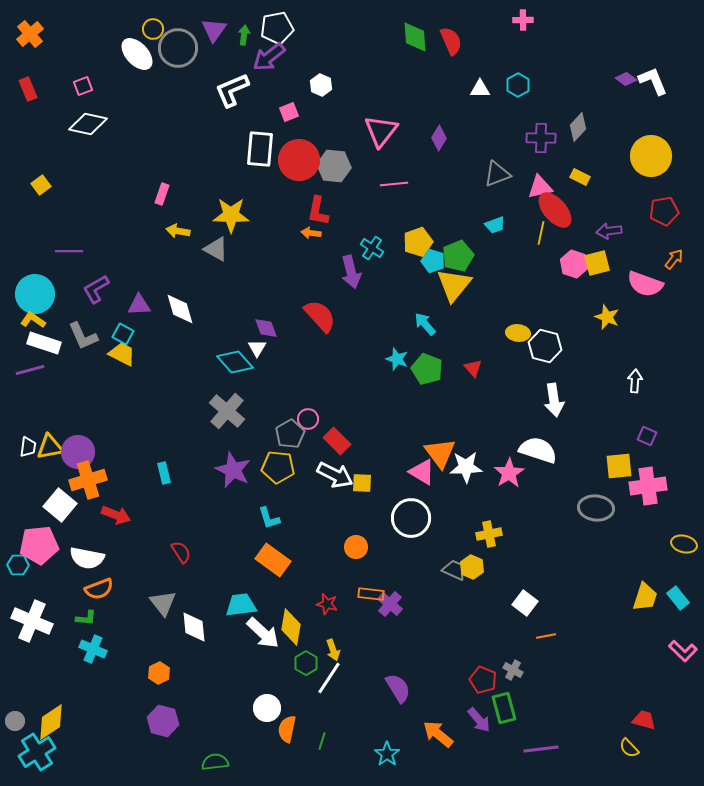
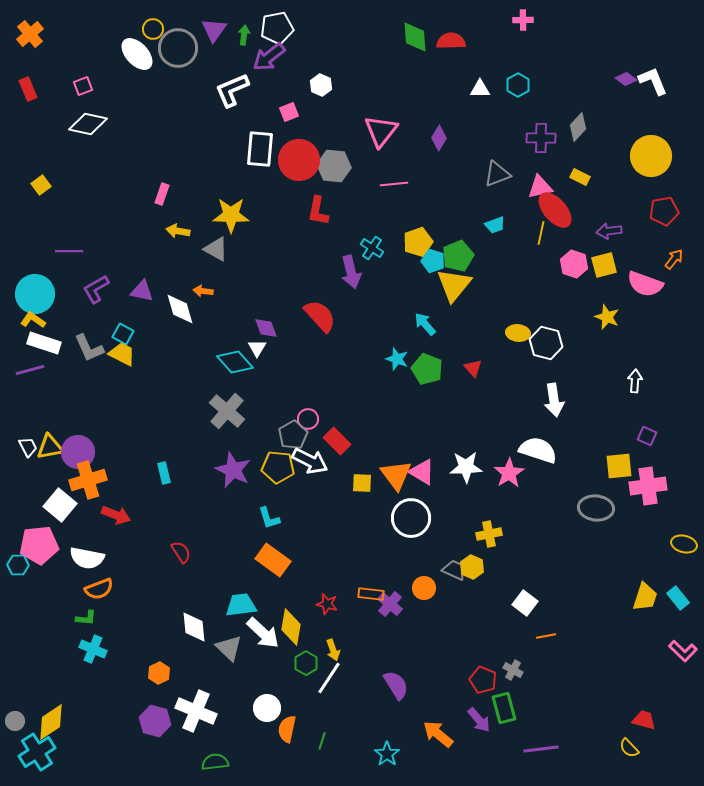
red semicircle at (451, 41): rotated 68 degrees counterclockwise
orange arrow at (311, 233): moved 108 px left, 58 px down
yellow square at (597, 263): moved 7 px right, 2 px down
purple triangle at (139, 305): moved 3 px right, 14 px up; rotated 15 degrees clockwise
gray L-shape at (83, 336): moved 6 px right, 12 px down
white hexagon at (545, 346): moved 1 px right, 3 px up
gray pentagon at (290, 434): moved 3 px right, 1 px down
white trapezoid at (28, 447): rotated 35 degrees counterclockwise
orange triangle at (440, 453): moved 44 px left, 22 px down
white arrow at (335, 475): moved 25 px left, 14 px up
orange circle at (356, 547): moved 68 px right, 41 px down
gray triangle at (163, 603): moved 66 px right, 45 px down; rotated 8 degrees counterclockwise
white cross at (32, 621): moved 164 px right, 90 px down
purple semicircle at (398, 688): moved 2 px left, 3 px up
purple hexagon at (163, 721): moved 8 px left
